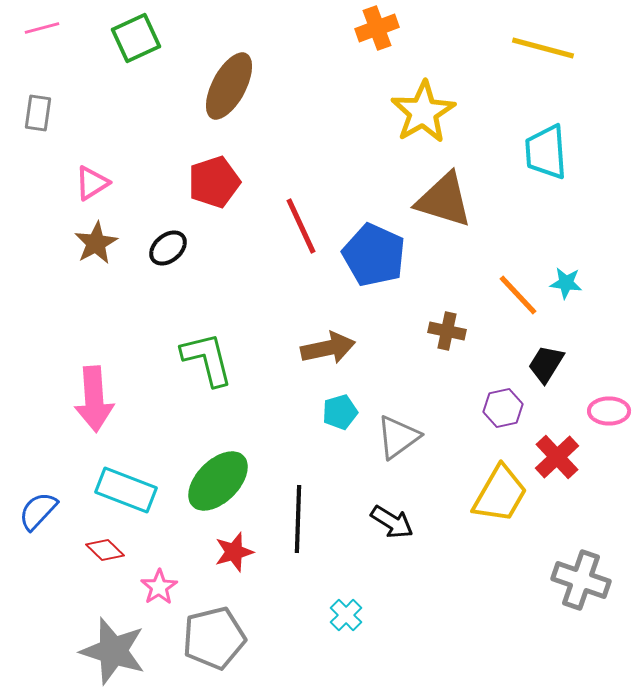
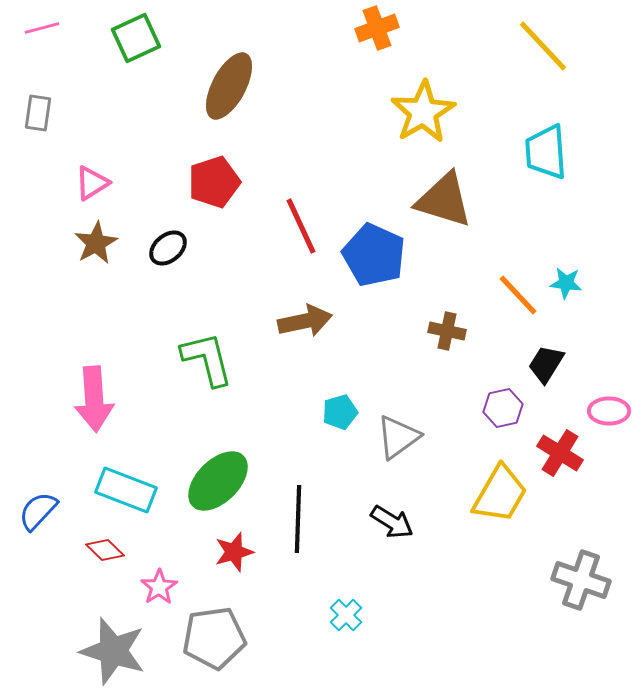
yellow line: moved 2 px up; rotated 32 degrees clockwise
brown arrow: moved 23 px left, 27 px up
red cross: moved 3 px right, 4 px up; rotated 15 degrees counterclockwise
gray pentagon: rotated 6 degrees clockwise
